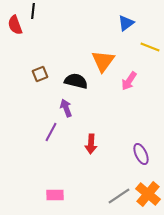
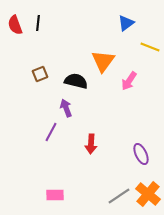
black line: moved 5 px right, 12 px down
